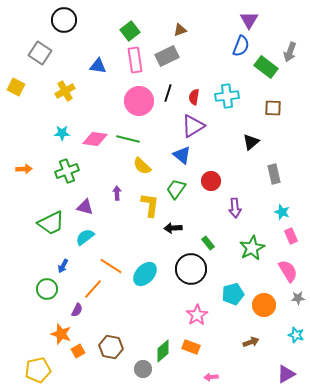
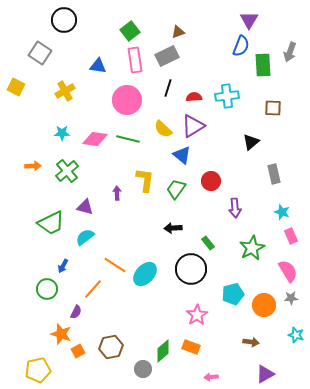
brown triangle at (180, 30): moved 2 px left, 2 px down
green rectangle at (266, 67): moved 3 px left, 2 px up; rotated 50 degrees clockwise
black line at (168, 93): moved 5 px up
red semicircle at (194, 97): rotated 77 degrees clockwise
pink circle at (139, 101): moved 12 px left, 1 px up
yellow semicircle at (142, 166): moved 21 px right, 37 px up
orange arrow at (24, 169): moved 9 px right, 3 px up
green cross at (67, 171): rotated 20 degrees counterclockwise
yellow L-shape at (150, 205): moved 5 px left, 25 px up
orange line at (111, 266): moved 4 px right, 1 px up
gray star at (298, 298): moved 7 px left
purple semicircle at (77, 310): moved 1 px left, 2 px down
brown arrow at (251, 342): rotated 28 degrees clockwise
brown hexagon at (111, 347): rotated 20 degrees counterclockwise
purple triangle at (286, 374): moved 21 px left
